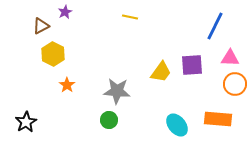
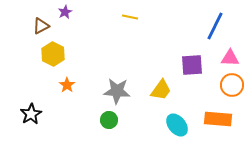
yellow trapezoid: moved 18 px down
orange circle: moved 3 px left, 1 px down
black star: moved 5 px right, 8 px up
